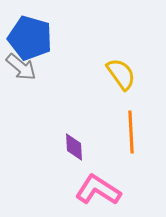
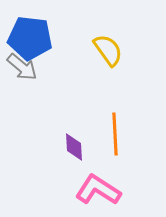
blue pentagon: rotated 9 degrees counterclockwise
gray arrow: moved 1 px right
yellow semicircle: moved 13 px left, 24 px up
orange line: moved 16 px left, 2 px down
